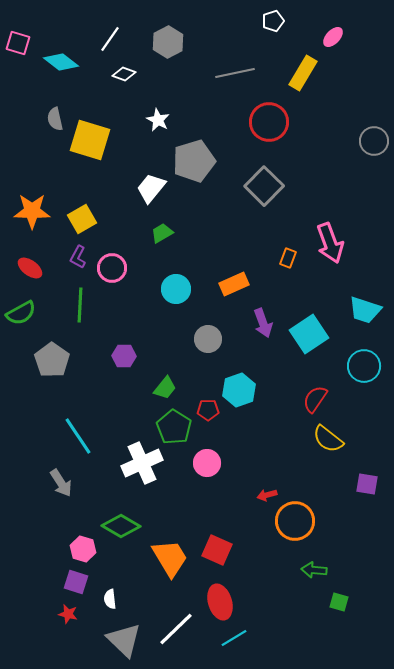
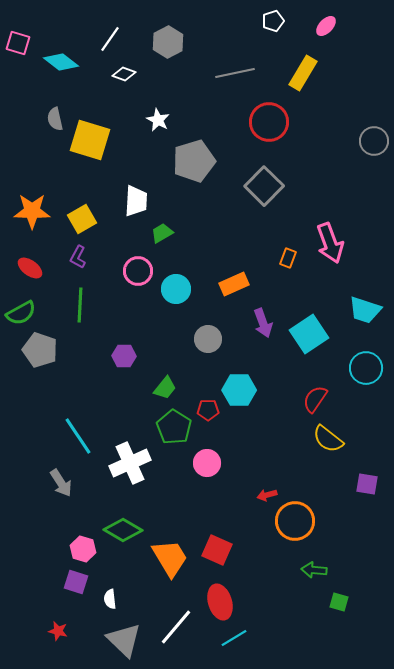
pink ellipse at (333, 37): moved 7 px left, 11 px up
white trapezoid at (151, 188): moved 15 px left, 13 px down; rotated 144 degrees clockwise
pink circle at (112, 268): moved 26 px right, 3 px down
gray pentagon at (52, 360): moved 12 px left, 10 px up; rotated 16 degrees counterclockwise
cyan circle at (364, 366): moved 2 px right, 2 px down
cyan hexagon at (239, 390): rotated 20 degrees clockwise
white cross at (142, 463): moved 12 px left
green diamond at (121, 526): moved 2 px right, 4 px down
red star at (68, 614): moved 10 px left, 17 px down
white line at (176, 629): moved 2 px up; rotated 6 degrees counterclockwise
